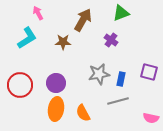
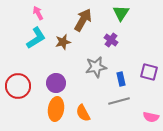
green triangle: rotated 36 degrees counterclockwise
cyan L-shape: moved 9 px right
brown star: rotated 14 degrees counterclockwise
gray star: moved 3 px left, 7 px up
blue rectangle: rotated 24 degrees counterclockwise
red circle: moved 2 px left, 1 px down
gray line: moved 1 px right
pink semicircle: moved 1 px up
